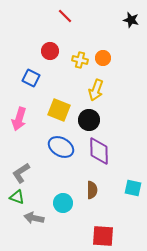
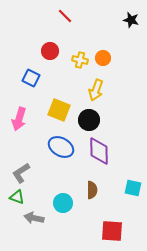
red square: moved 9 px right, 5 px up
